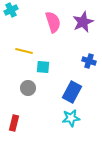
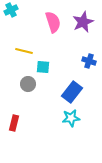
gray circle: moved 4 px up
blue rectangle: rotated 10 degrees clockwise
